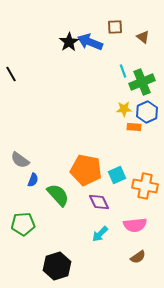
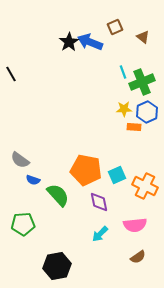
brown square: rotated 21 degrees counterclockwise
cyan line: moved 1 px down
blue semicircle: rotated 88 degrees clockwise
orange cross: rotated 15 degrees clockwise
purple diamond: rotated 15 degrees clockwise
black hexagon: rotated 8 degrees clockwise
